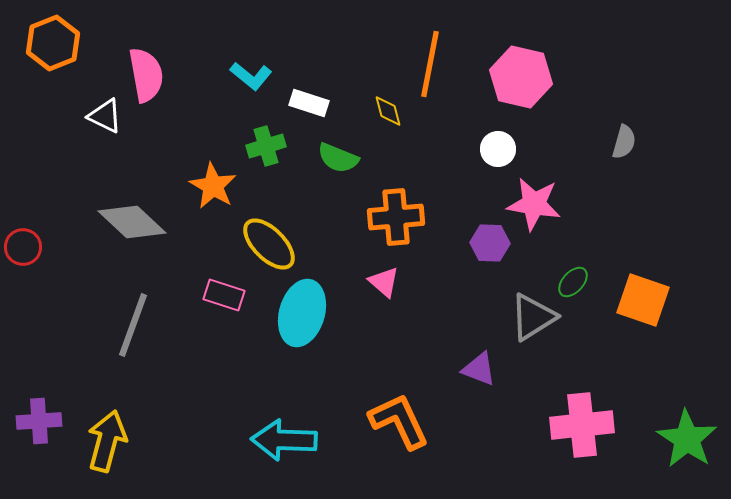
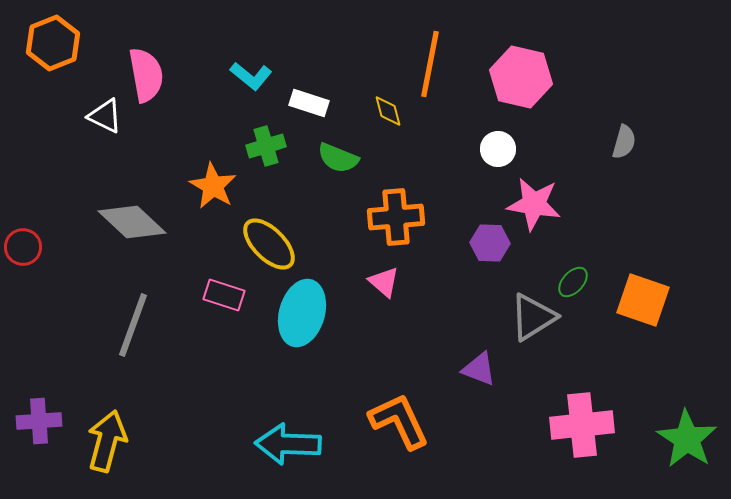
cyan arrow: moved 4 px right, 4 px down
